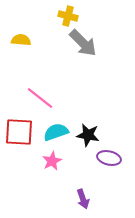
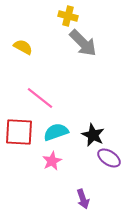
yellow semicircle: moved 2 px right, 7 px down; rotated 24 degrees clockwise
black star: moved 5 px right; rotated 15 degrees clockwise
purple ellipse: rotated 20 degrees clockwise
